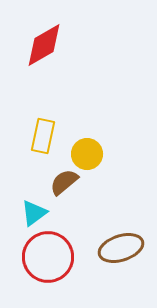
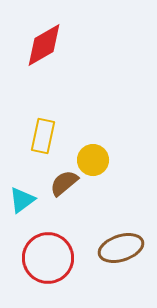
yellow circle: moved 6 px right, 6 px down
brown semicircle: moved 1 px down
cyan triangle: moved 12 px left, 13 px up
red circle: moved 1 px down
